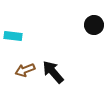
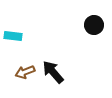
brown arrow: moved 2 px down
